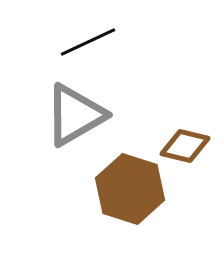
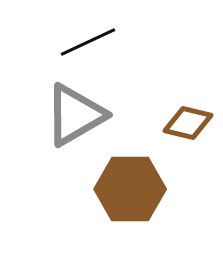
brown diamond: moved 3 px right, 23 px up
brown hexagon: rotated 18 degrees counterclockwise
